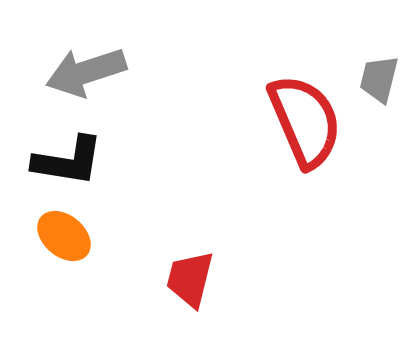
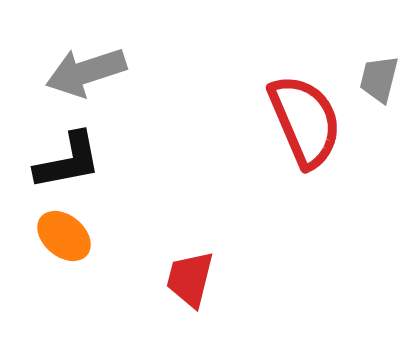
black L-shape: rotated 20 degrees counterclockwise
